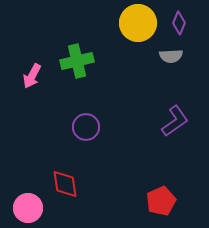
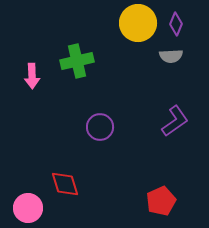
purple diamond: moved 3 px left, 1 px down
pink arrow: rotated 30 degrees counterclockwise
purple circle: moved 14 px right
red diamond: rotated 8 degrees counterclockwise
